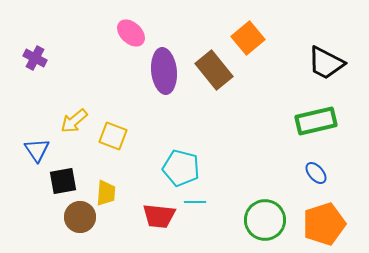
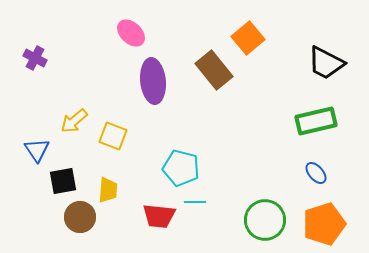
purple ellipse: moved 11 px left, 10 px down
yellow trapezoid: moved 2 px right, 3 px up
